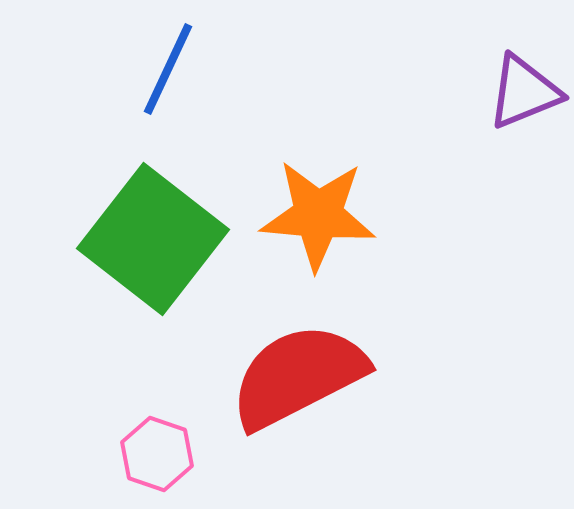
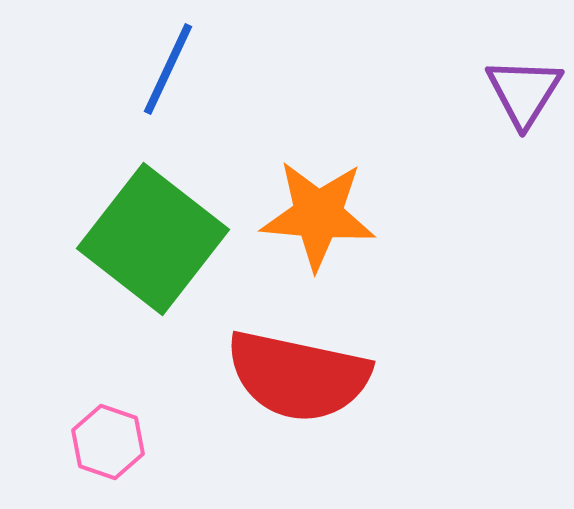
purple triangle: rotated 36 degrees counterclockwise
red semicircle: rotated 141 degrees counterclockwise
pink hexagon: moved 49 px left, 12 px up
